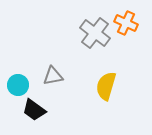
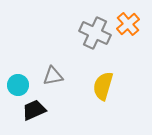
orange cross: moved 2 px right, 1 px down; rotated 25 degrees clockwise
gray cross: rotated 12 degrees counterclockwise
yellow semicircle: moved 3 px left
black trapezoid: rotated 120 degrees clockwise
